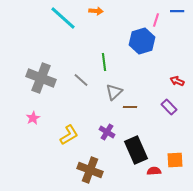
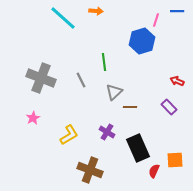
gray line: rotated 21 degrees clockwise
black rectangle: moved 2 px right, 2 px up
red semicircle: rotated 64 degrees counterclockwise
